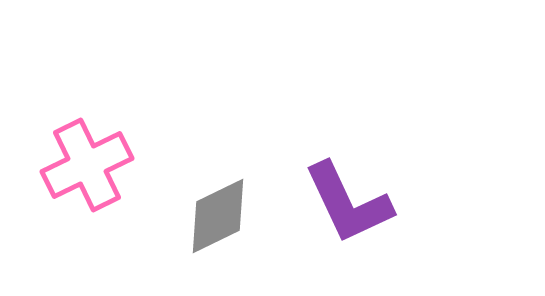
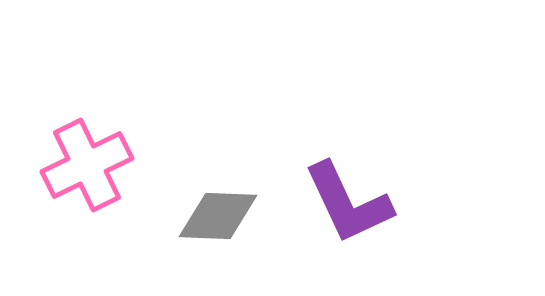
gray diamond: rotated 28 degrees clockwise
